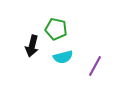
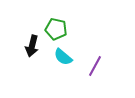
cyan semicircle: rotated 54 degrees clockwise
